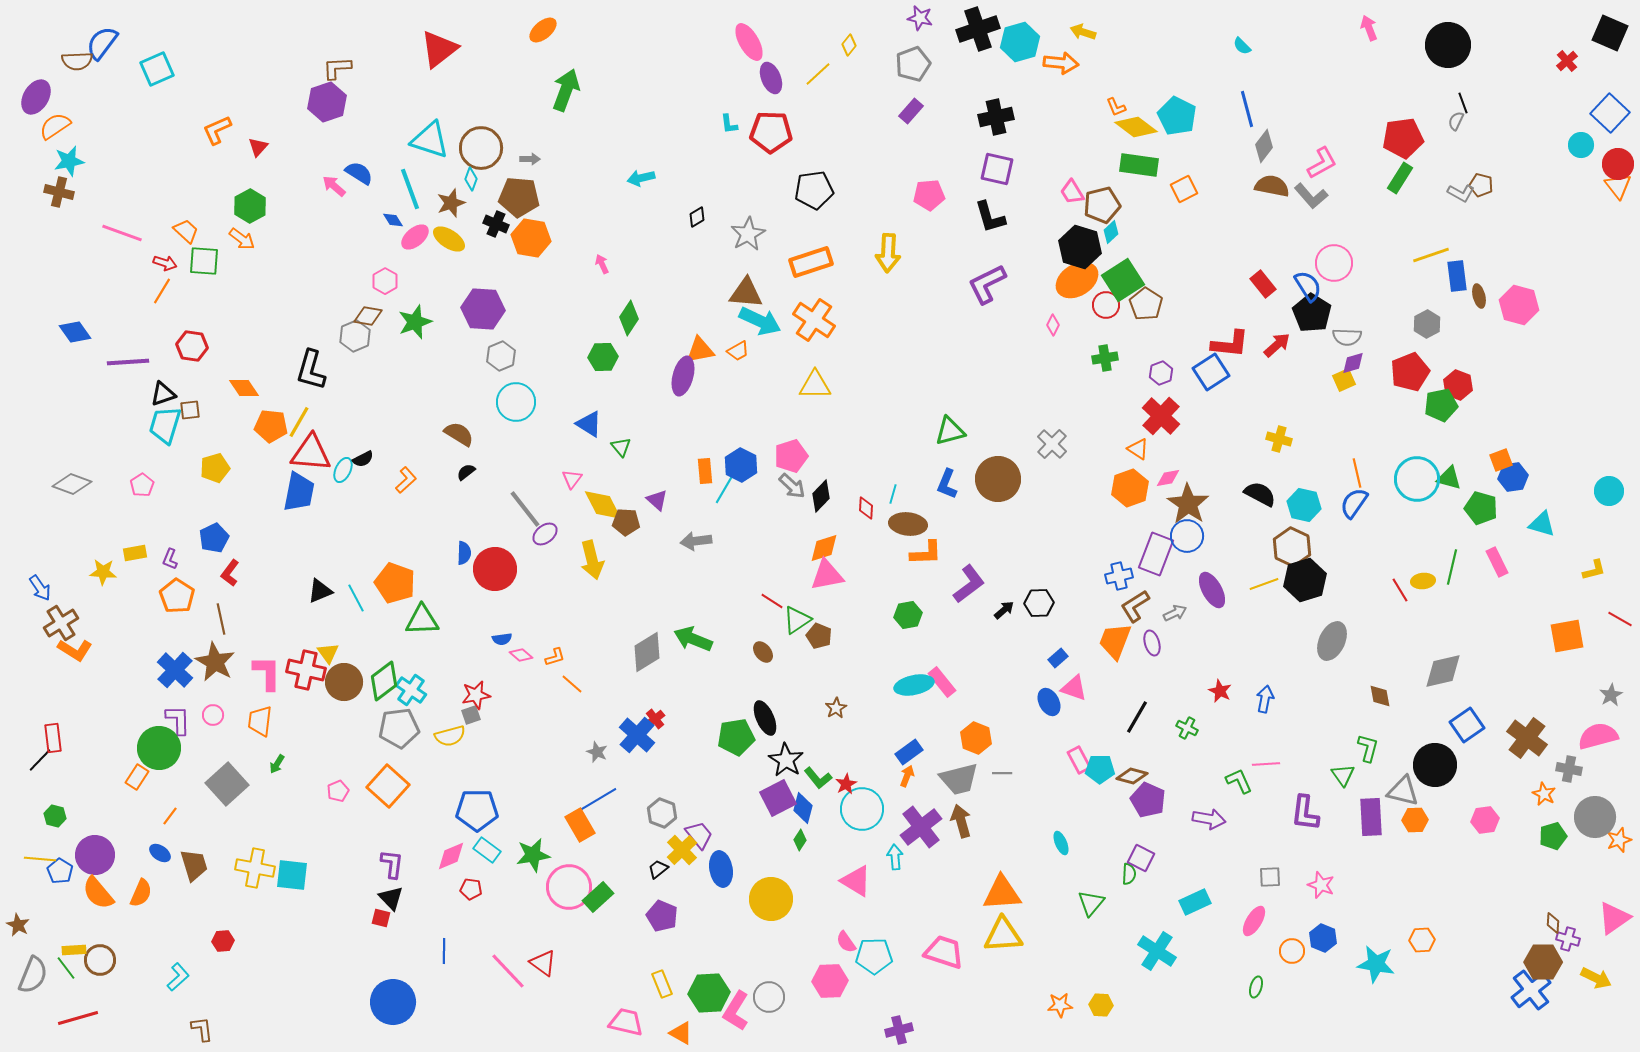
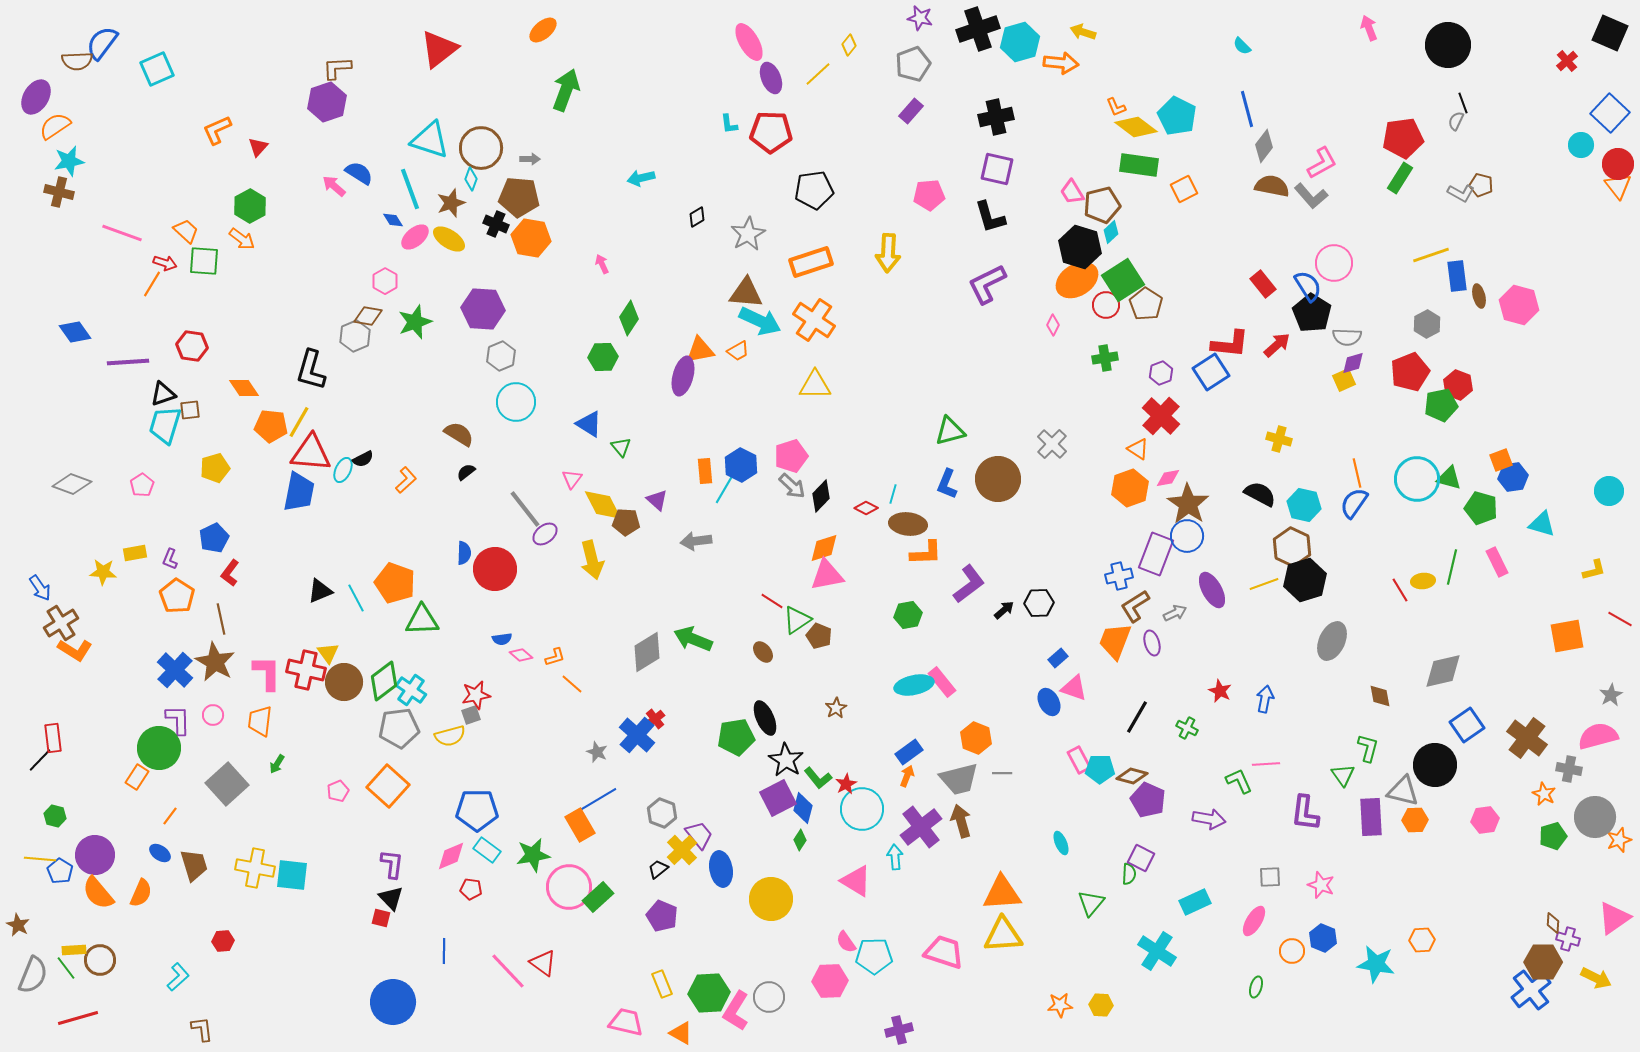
orange line at (162, 291): moved 10 px left, 7 px up
red diamond at (866, 508): rotated 65 degrees counterclockwise
